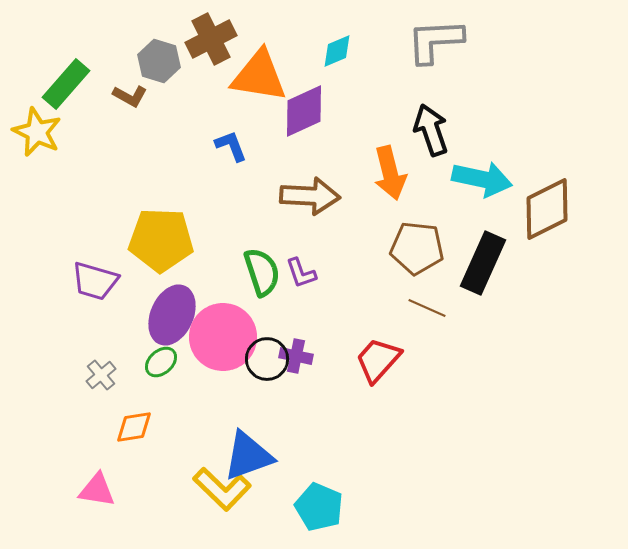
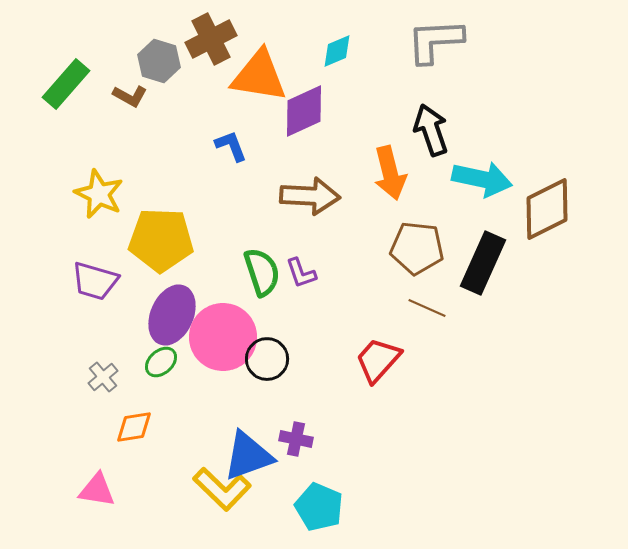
yellow star: moved 62 px right, 62 px down
purple cross: moved 83 px down
gray cross: moved 2 px right, 2 px down
